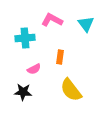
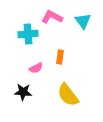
pink L-shape: moved 3 px up
cyan triangle: moved 3 px left, 3 px up
cyan cross: moved 3 px right, 4 px up
pink semicircle: moved 2 px right, 1 px up
yellow semicircle: moved 3 px left, 5 px down
